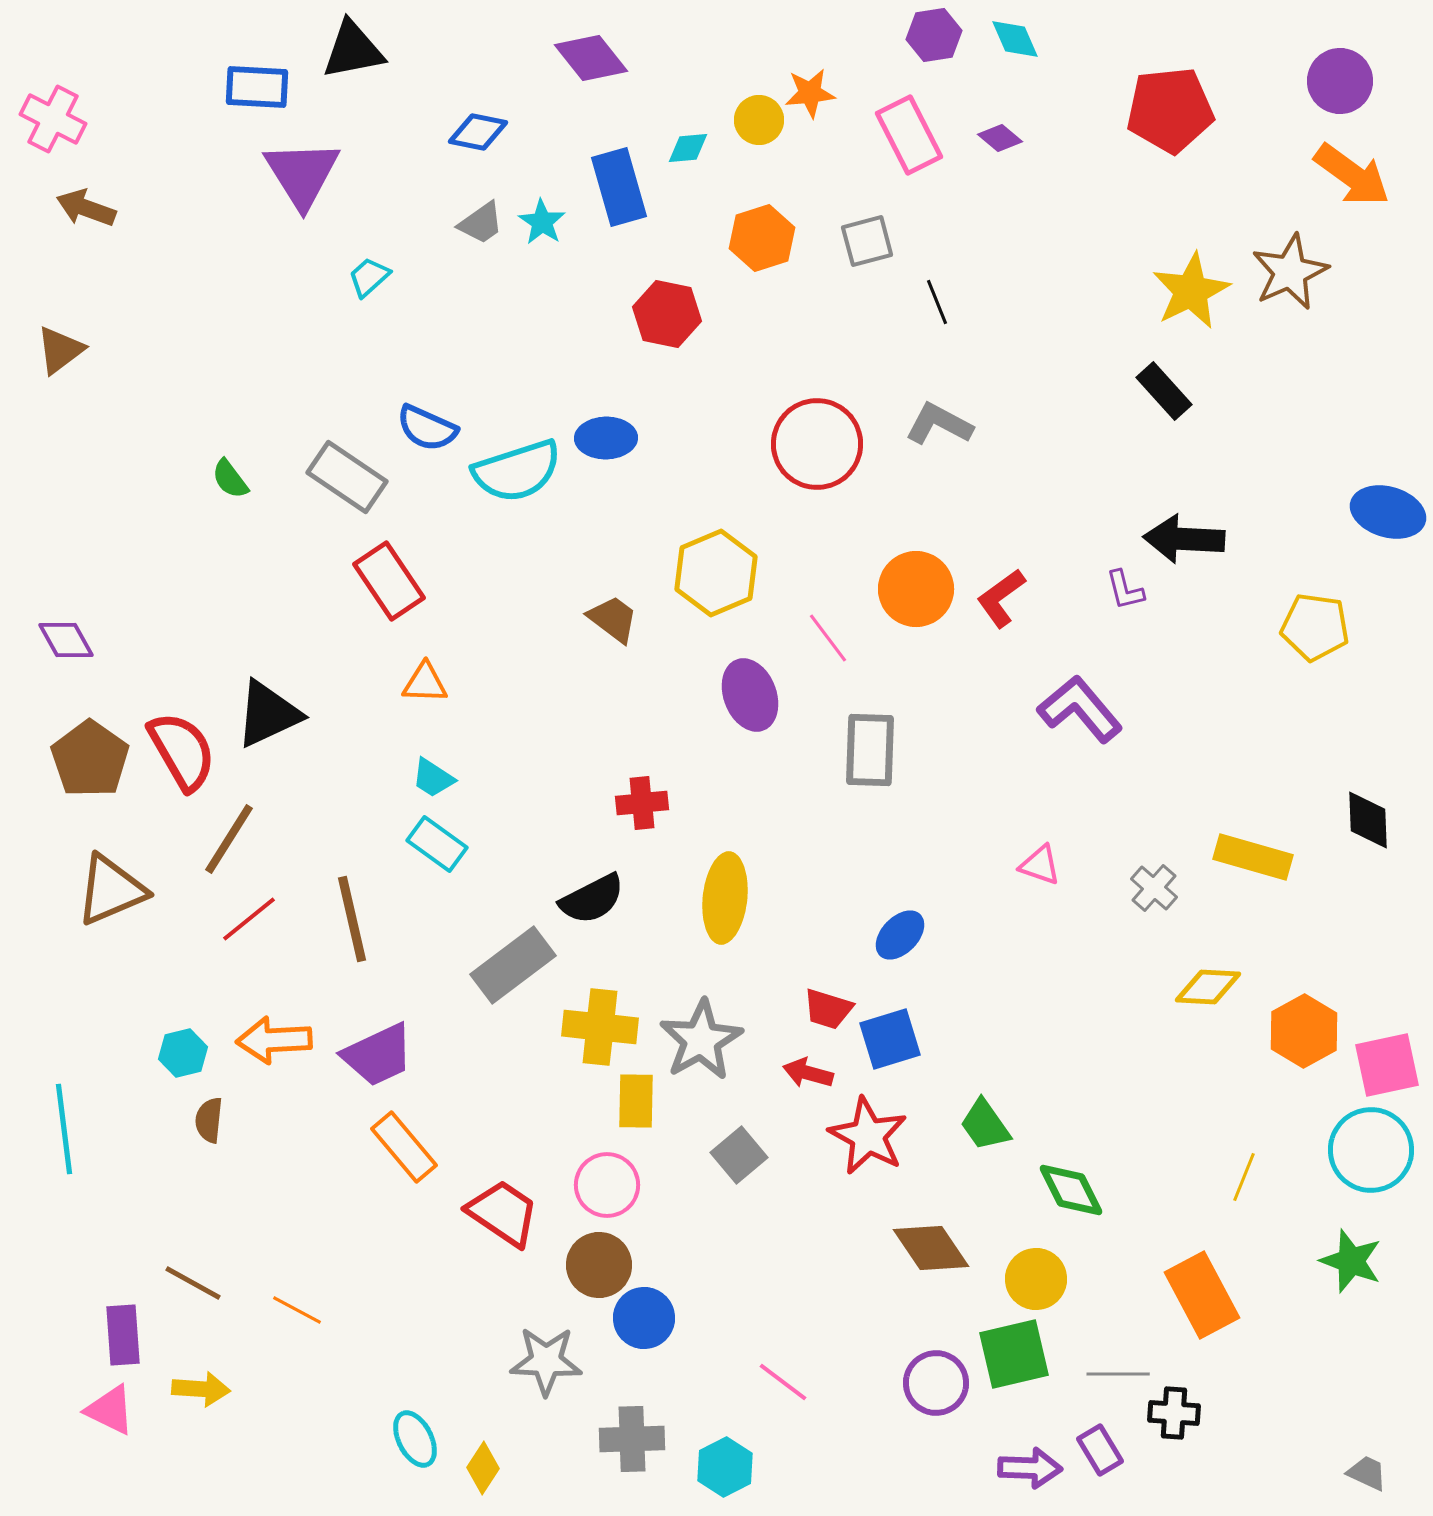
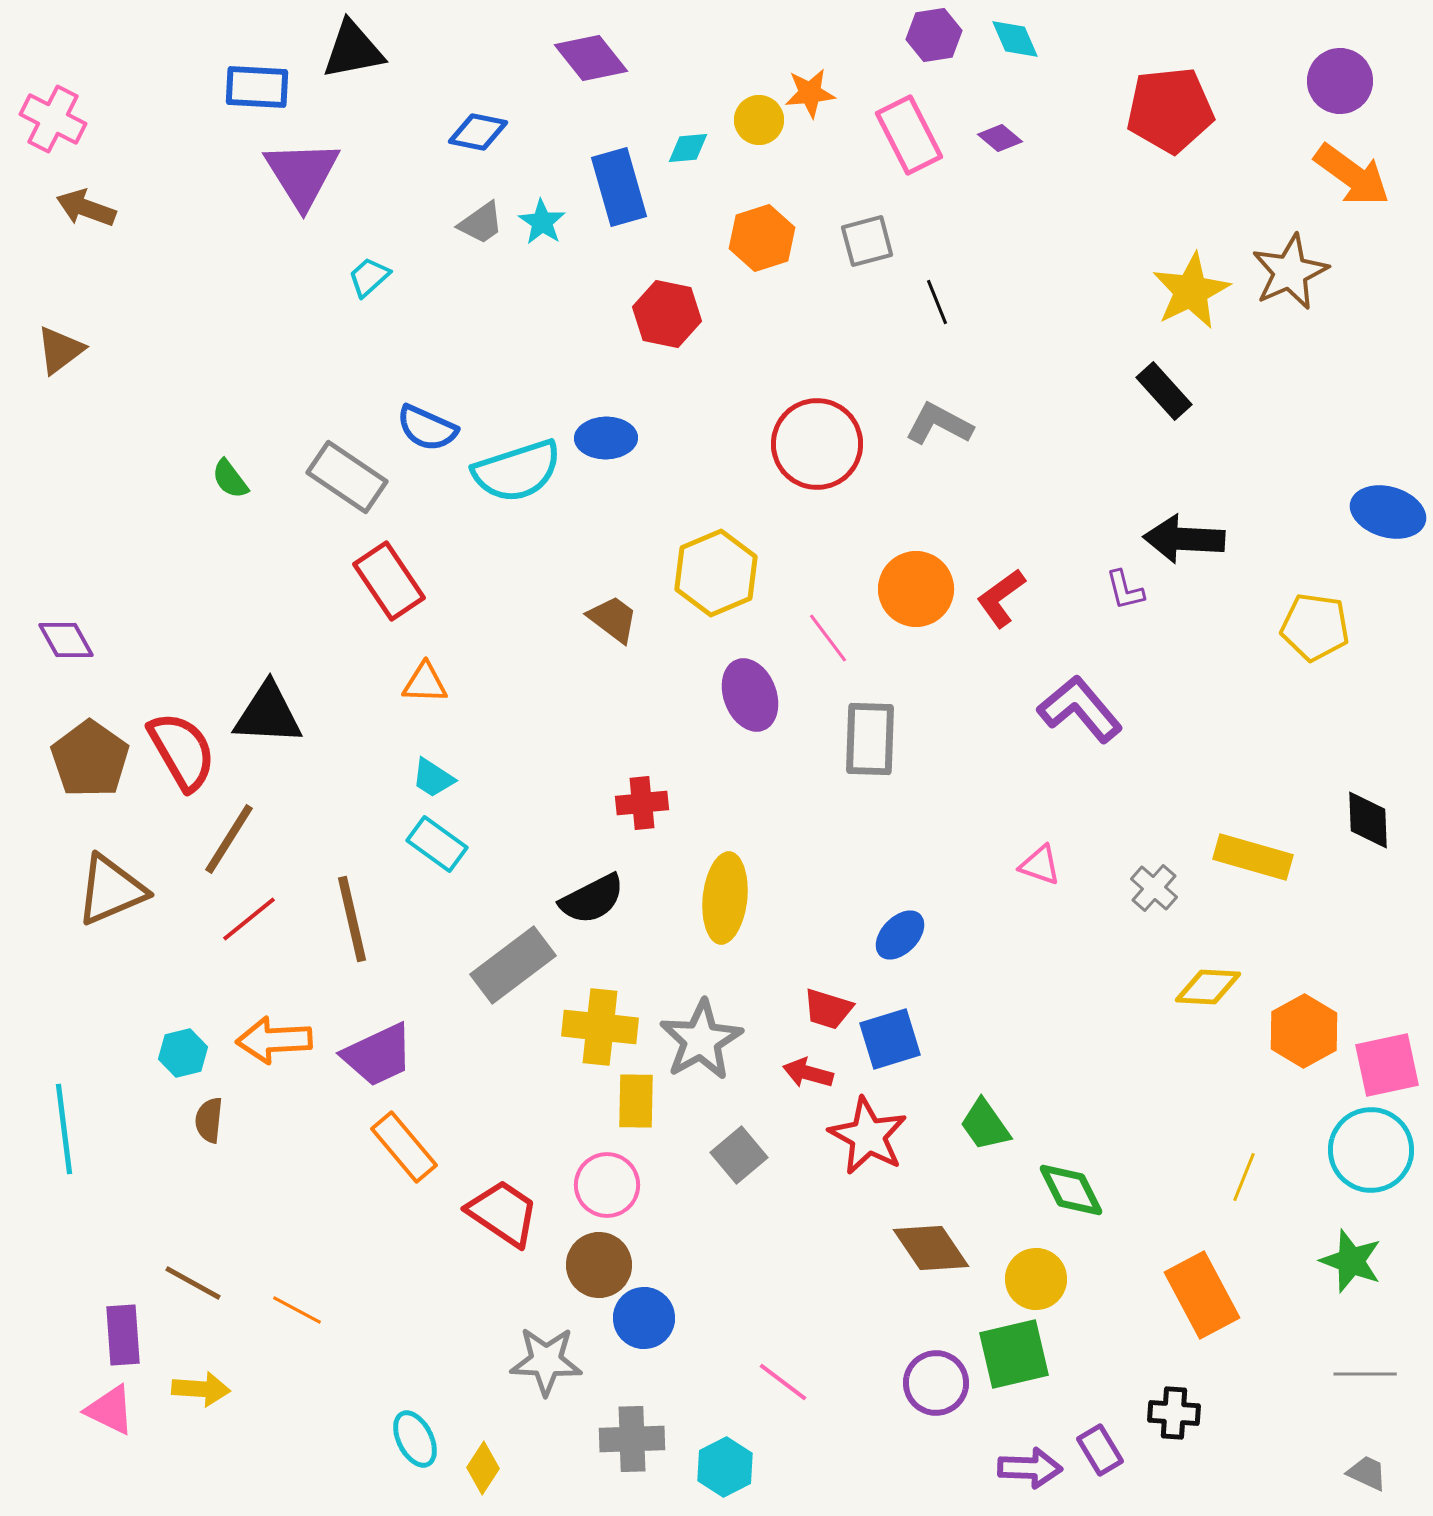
black triangle at (268, 714): rotated 28 degrees clockwise
gray rectangle at (870, 750): moved 11 px up
gray line at (1118, 1374): moved 247 px right
